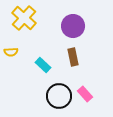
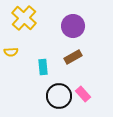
brown rectangle: rotated 72 degrees clockwise
cyan rectangle: moved 2 px down; rotated 42 degrees clockwise
pink rectangle: moved 2 px left
